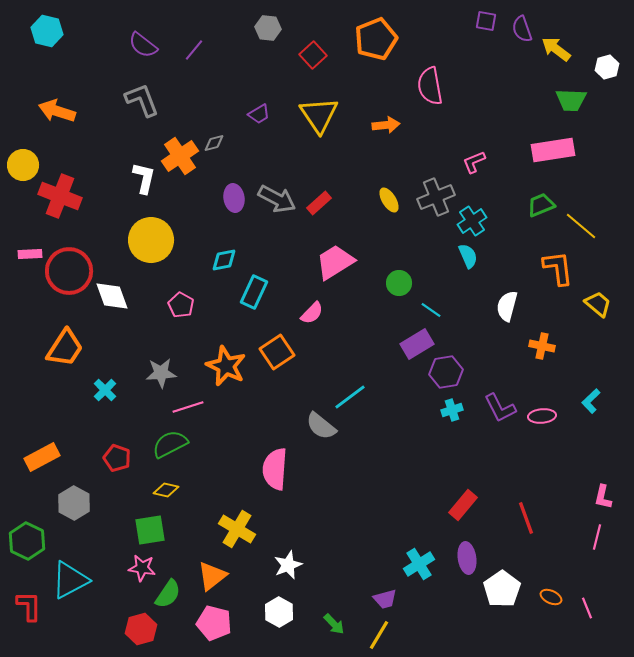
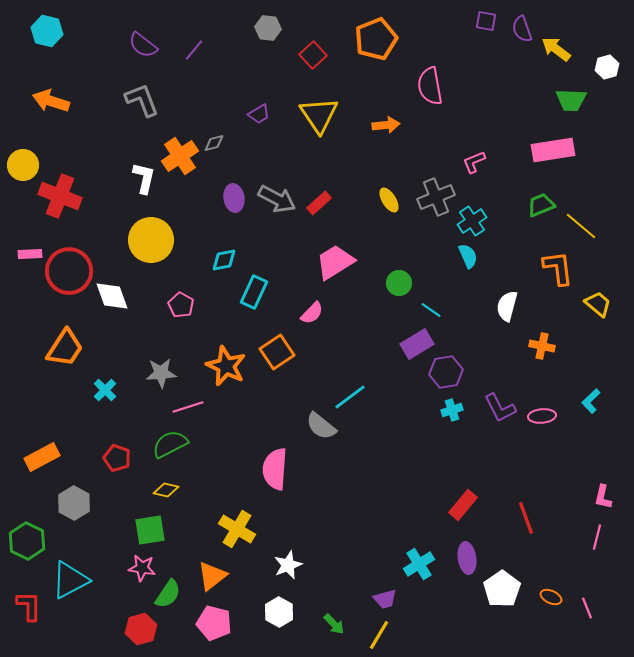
orange arrow at (57, 111): moved 6 px left, 10 px up
